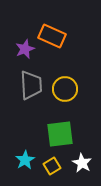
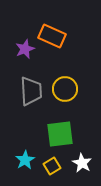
gray trapezoid: moved 6 px down
